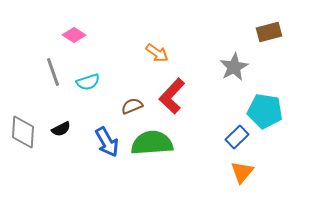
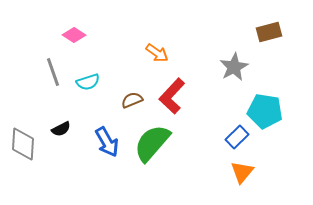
brown semicircle: moved 6 px up
gray diamond: moved 12 px down
green semicircle: rotated 45 degrees counterclockwise
